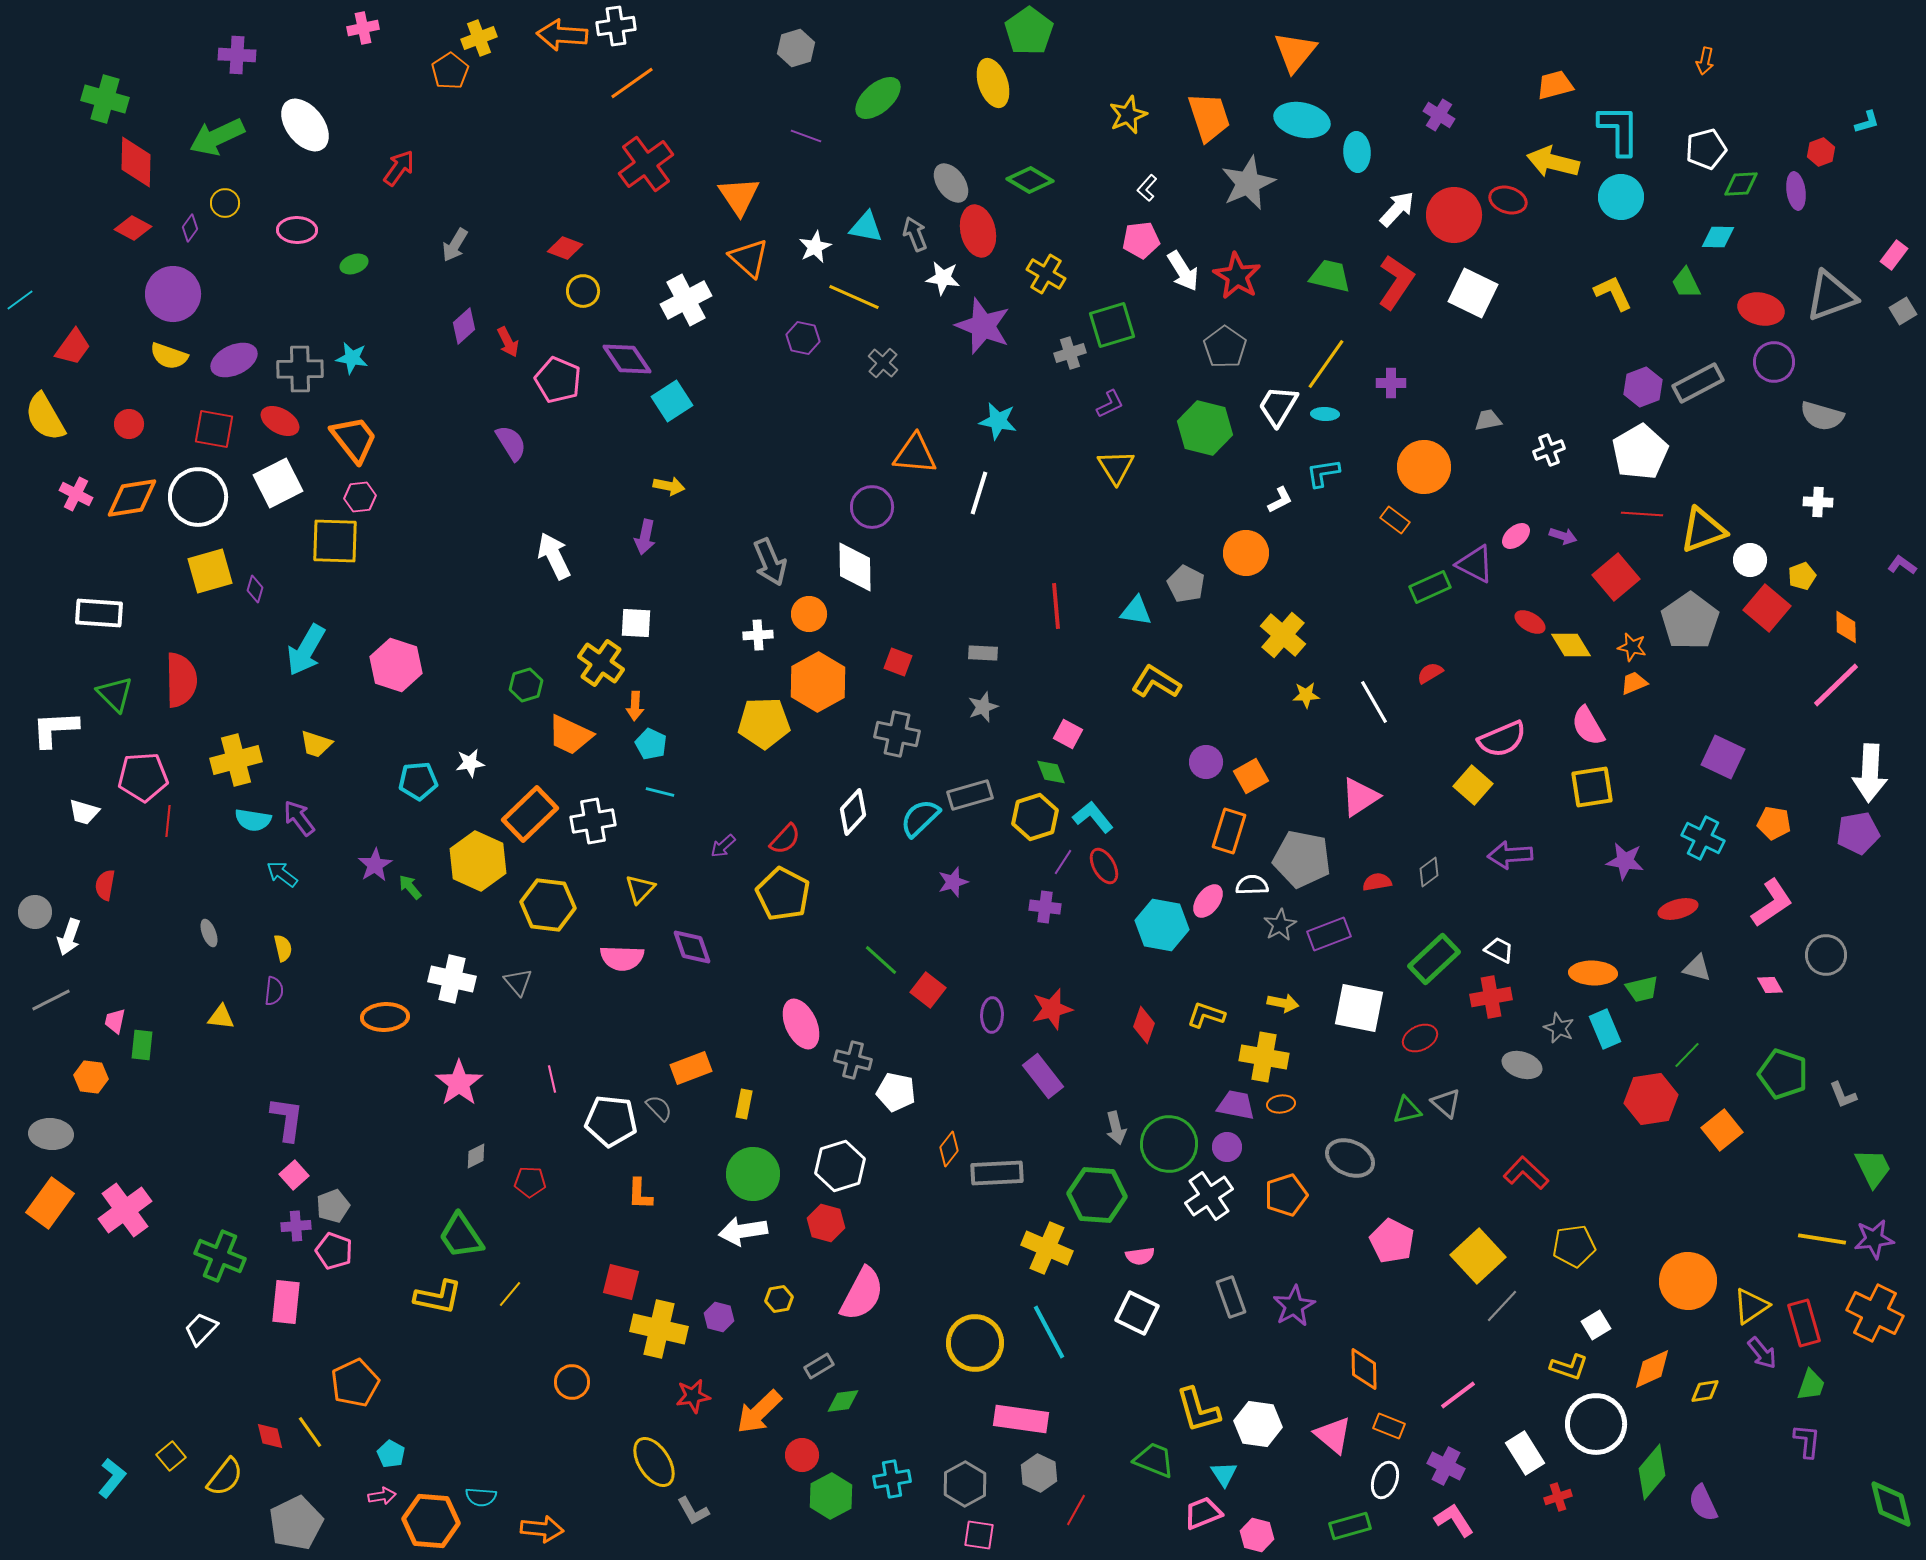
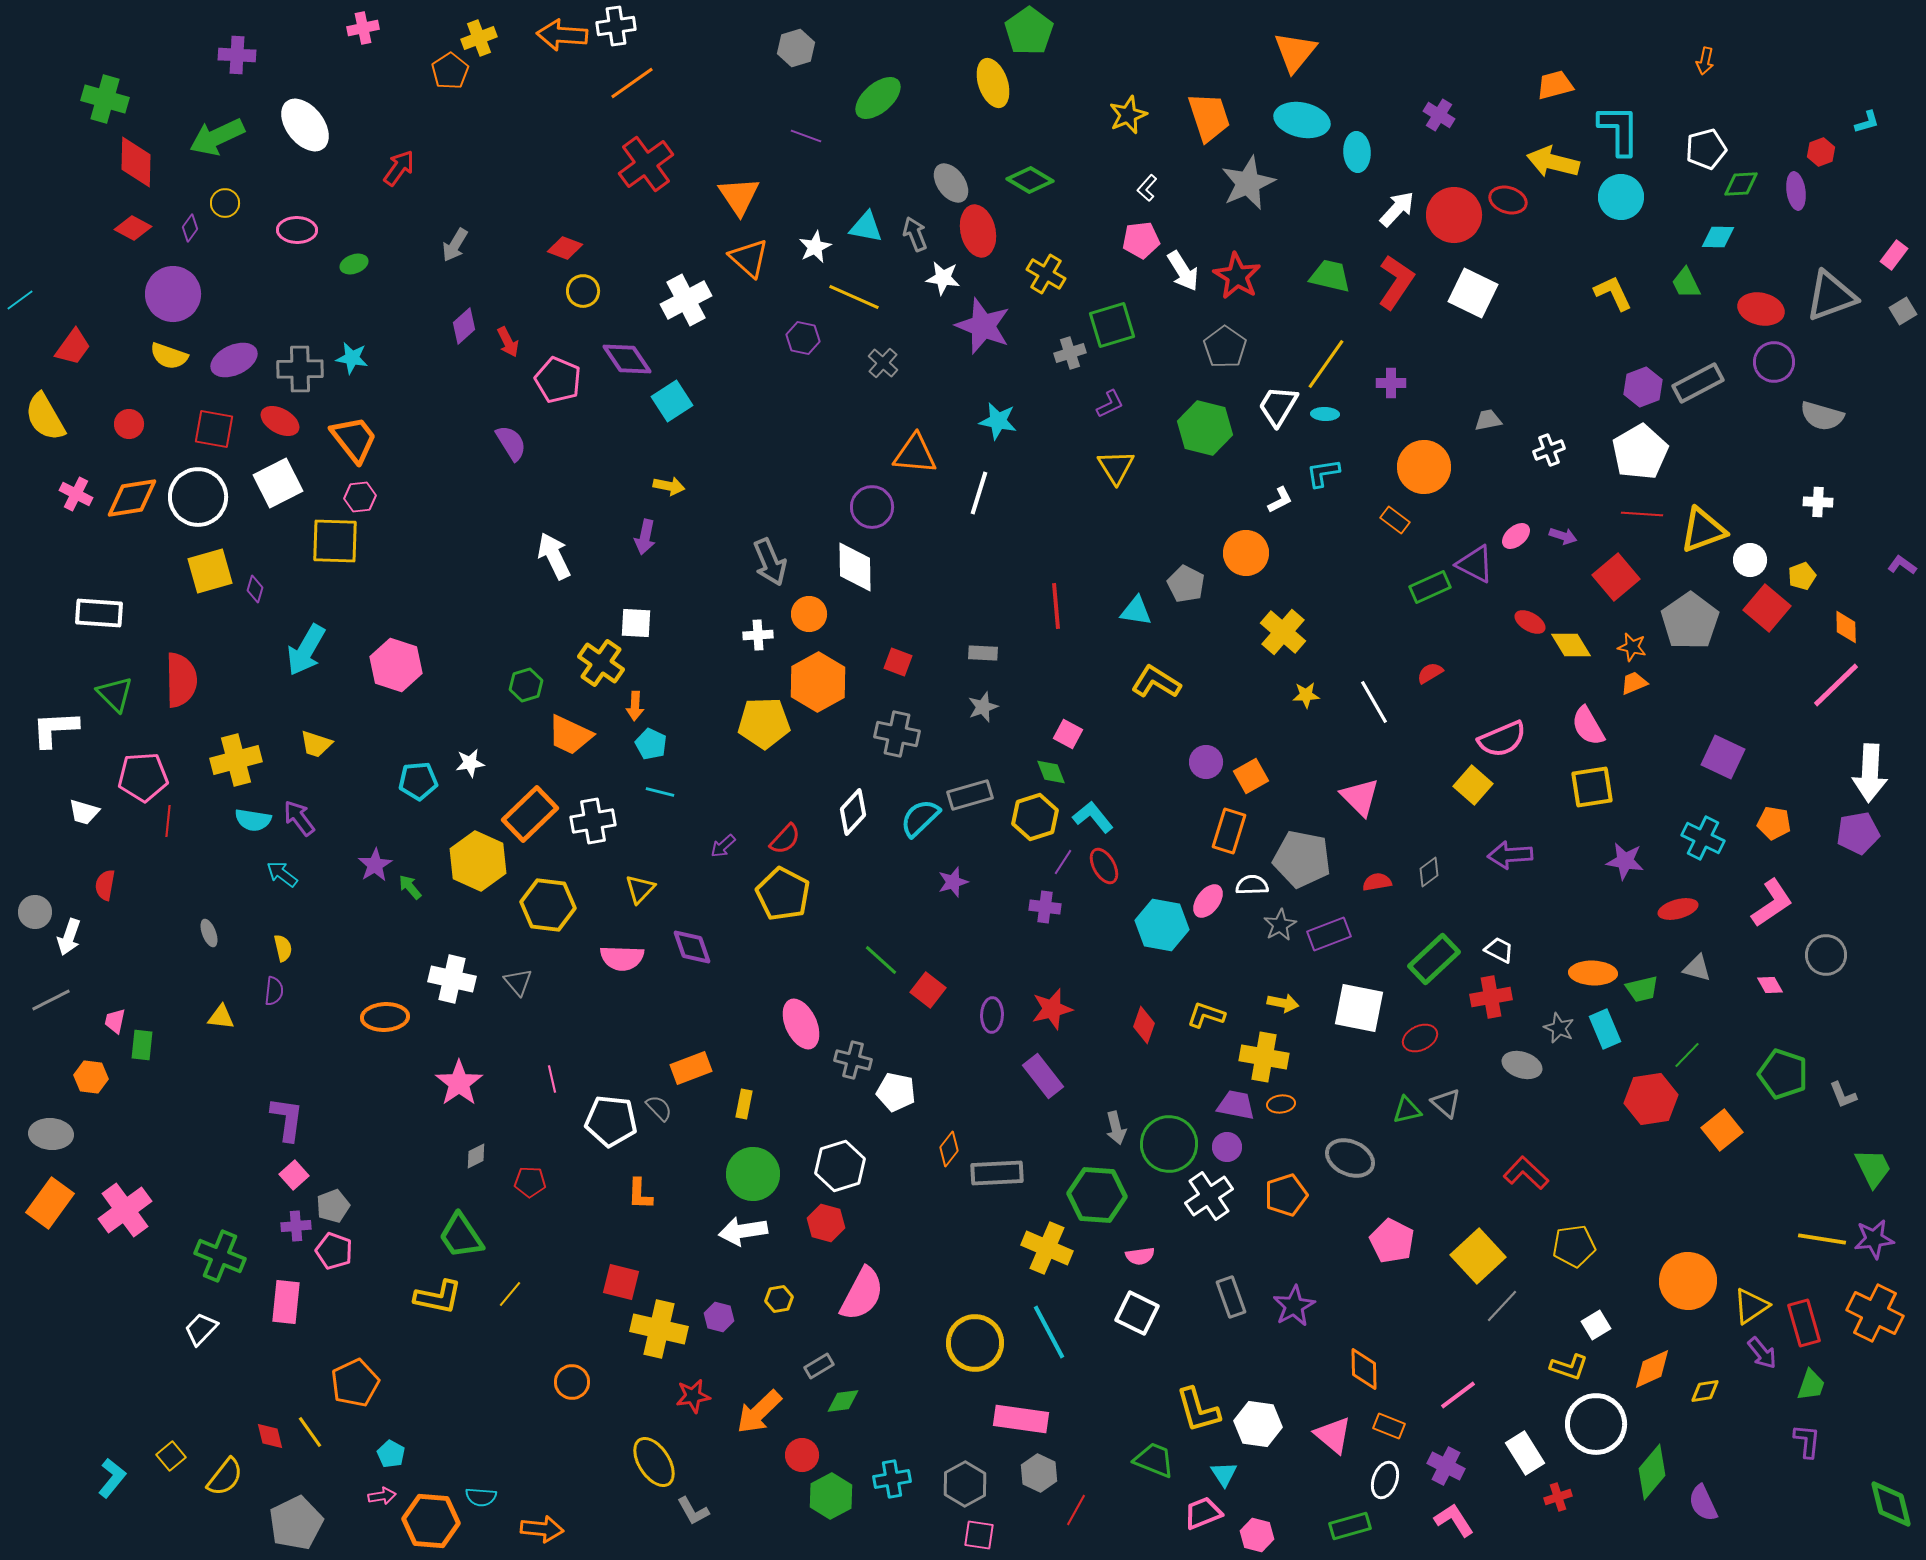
yellow cross at (1283, 635): moved 3 px up
pink triangle at (1360, 797): rotated 42 degrees counterclockwise
